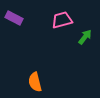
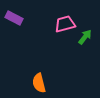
pink trapezoid: moved 3 px right, 4 px down
orange semicircle: moved 4 px right, 1 px down
